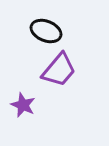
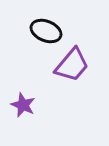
purple trapezoid: moved 13 px right, 5 px up
